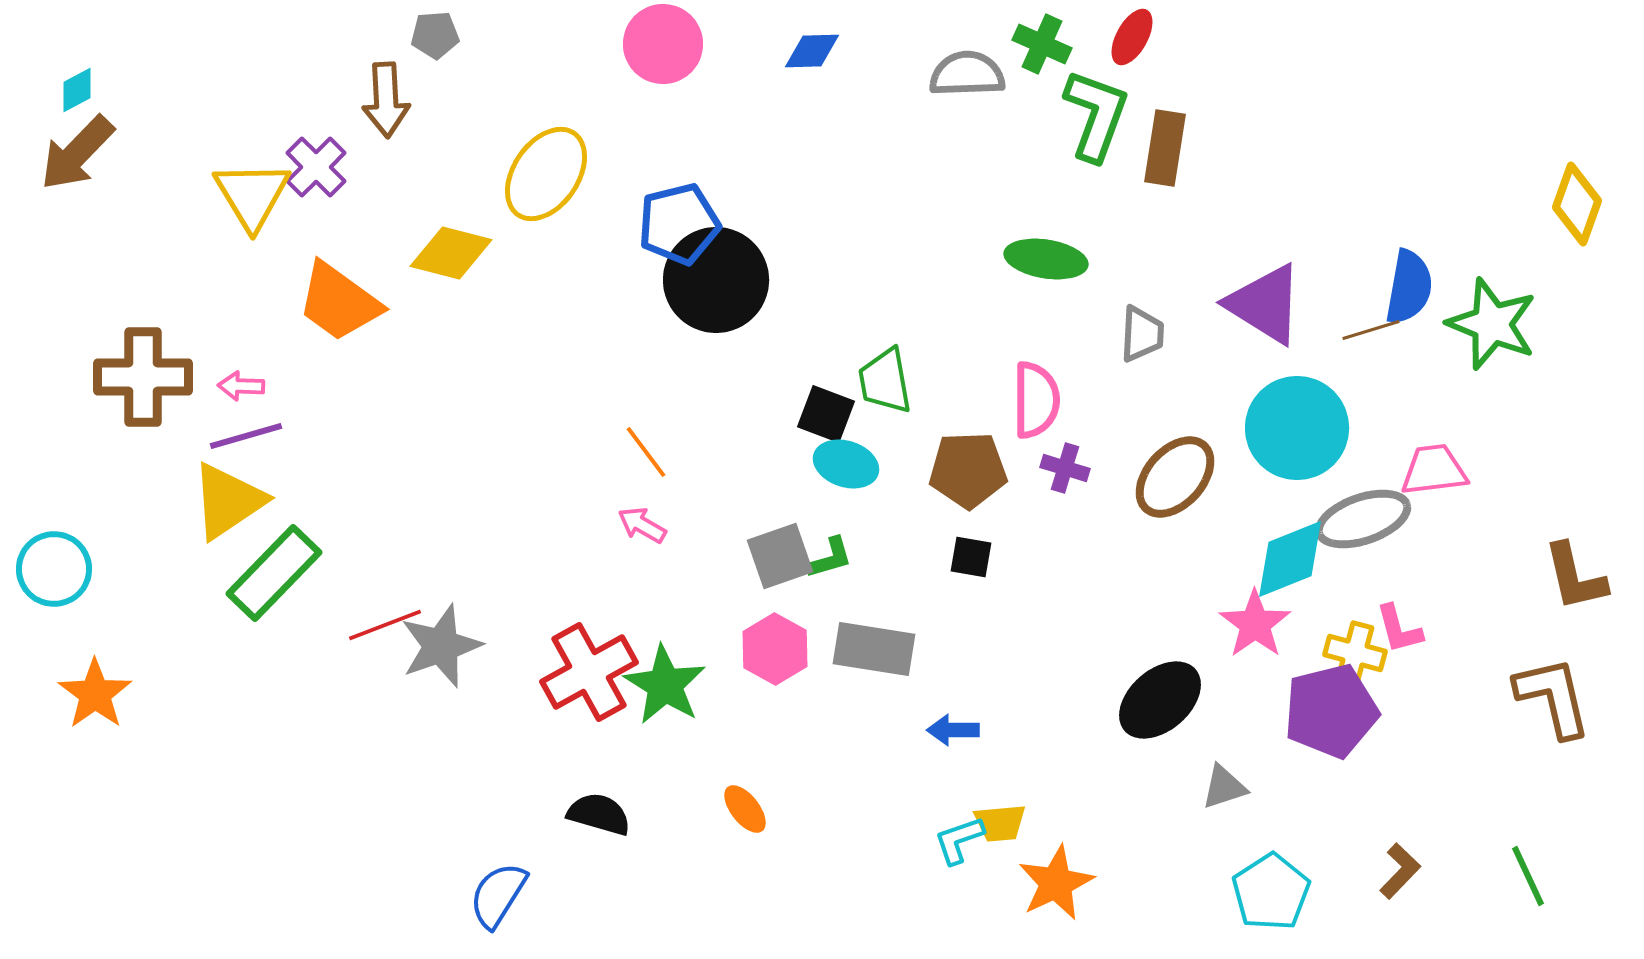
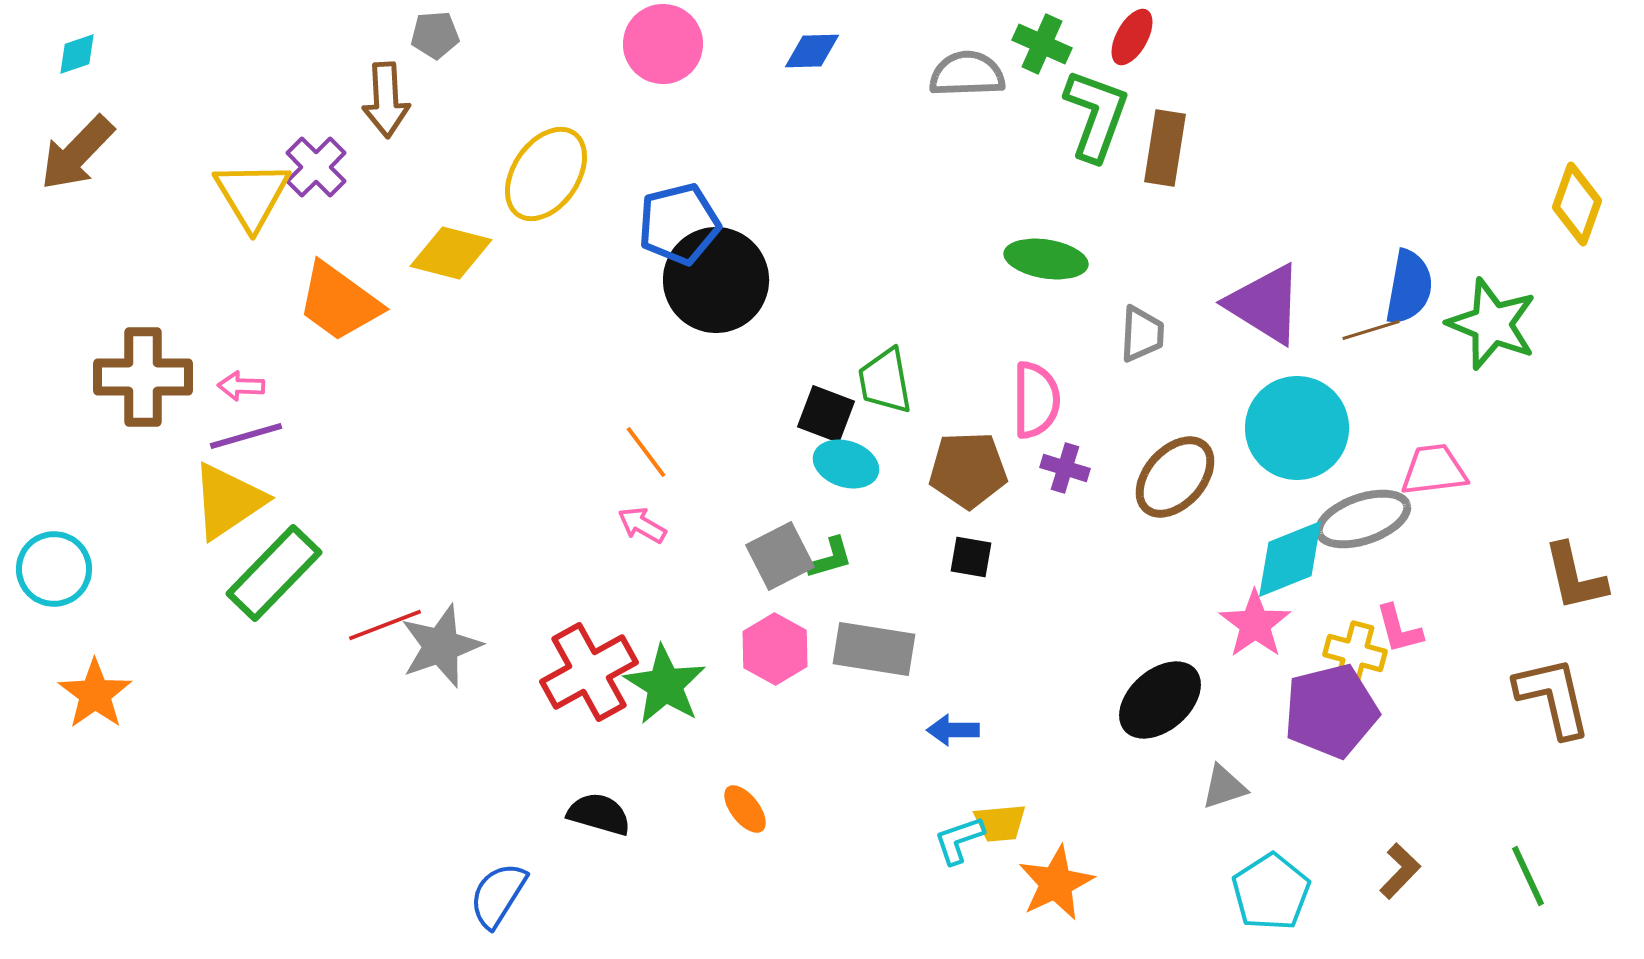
cyan diamond at (77, 90): moved 36 px up; rotated 9 degrees clockwise
gray square at (780, 556): rotated 8 degrees counterclockwise
